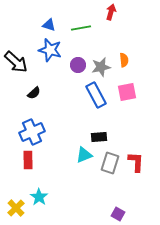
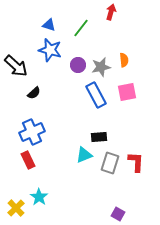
green line: rotated 42 degrees counterclockwise
black arrow: moved 4 px down
red rectangle: rotated 24 degrees counterclockwise
